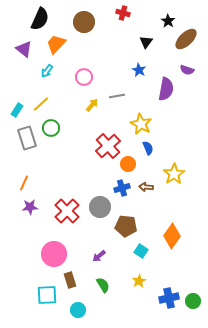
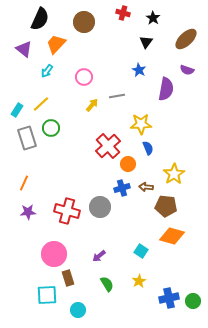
black star at (168, 21): moved 15 px left, 3 px up
yellow star at (141, 124): rotated 30 degrees counterclockwise
purple star at (30, 207): moved 2 px left, 5 px down
red cross at (67, 211): rotated 30 degrees counterclockwise
brown pentagon at (126, 226): moved 40 px right, 20 px up
orange diamond at (172, 236): rotated 70 degrees clockwise
brown rectangle at (70, 280): moved 2 px left, 2 px up
green semicircle at (103, 285): moved 4 px right, 1 px up
